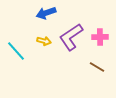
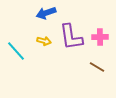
purple L-shape: rotated 64 degrees counterclockwise
